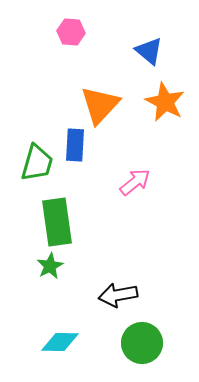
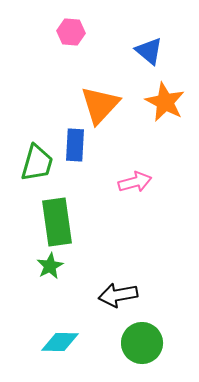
pink arrow: rotated 24 degrees clockwise
